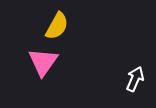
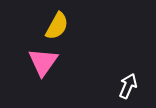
white arrow: moved 7 px left, 7 px down
